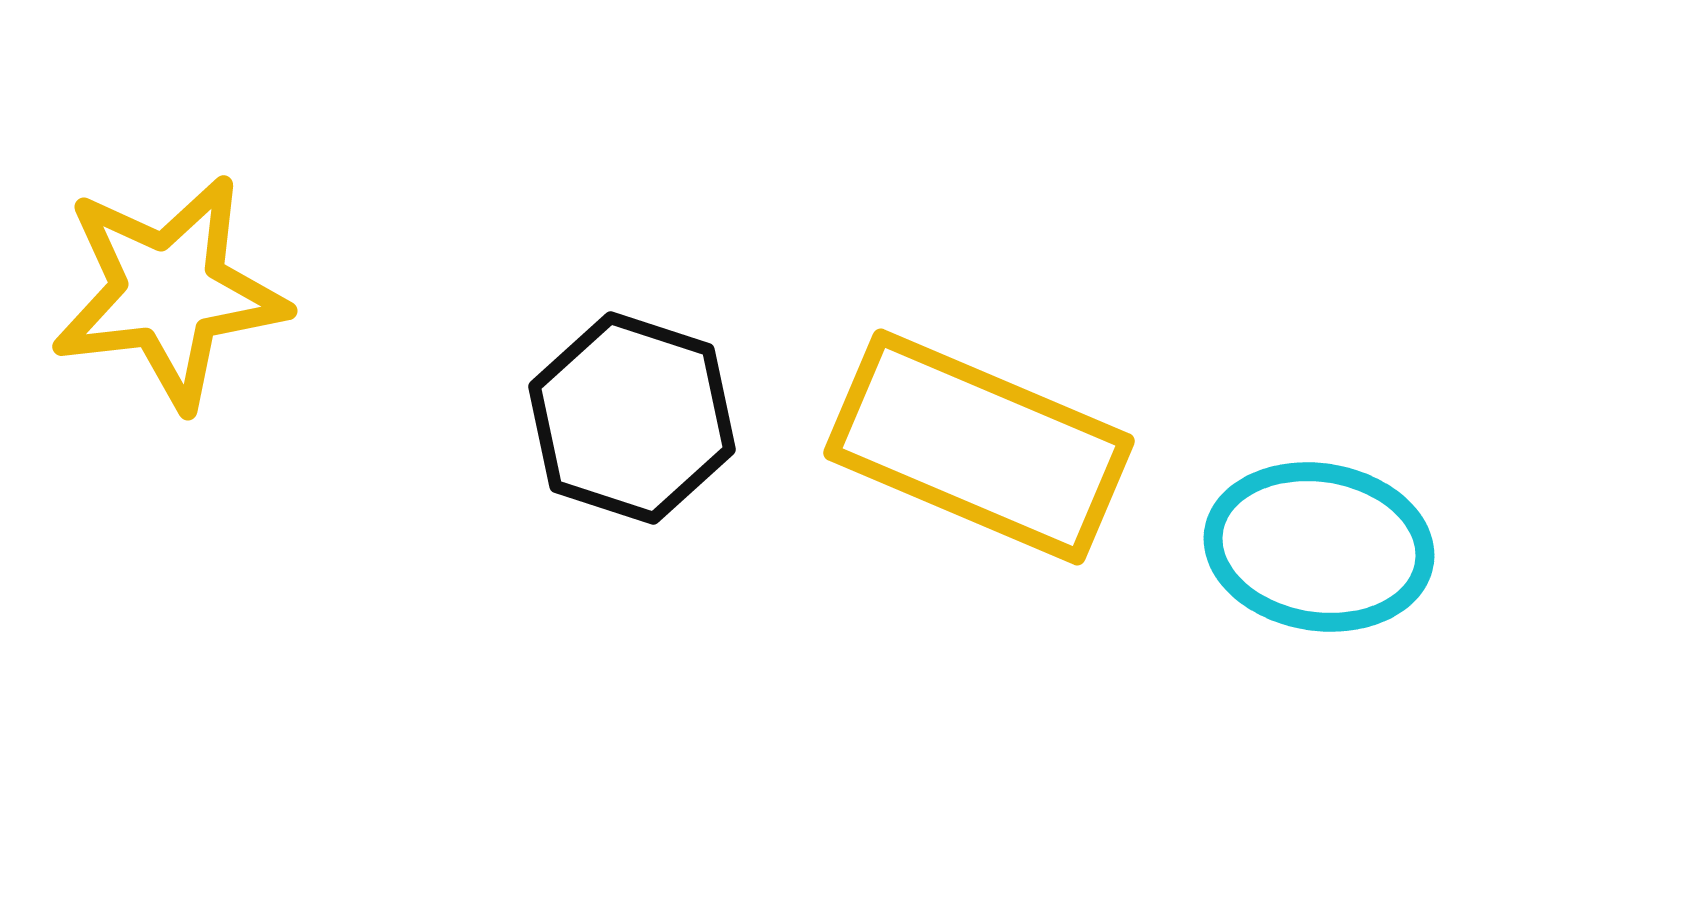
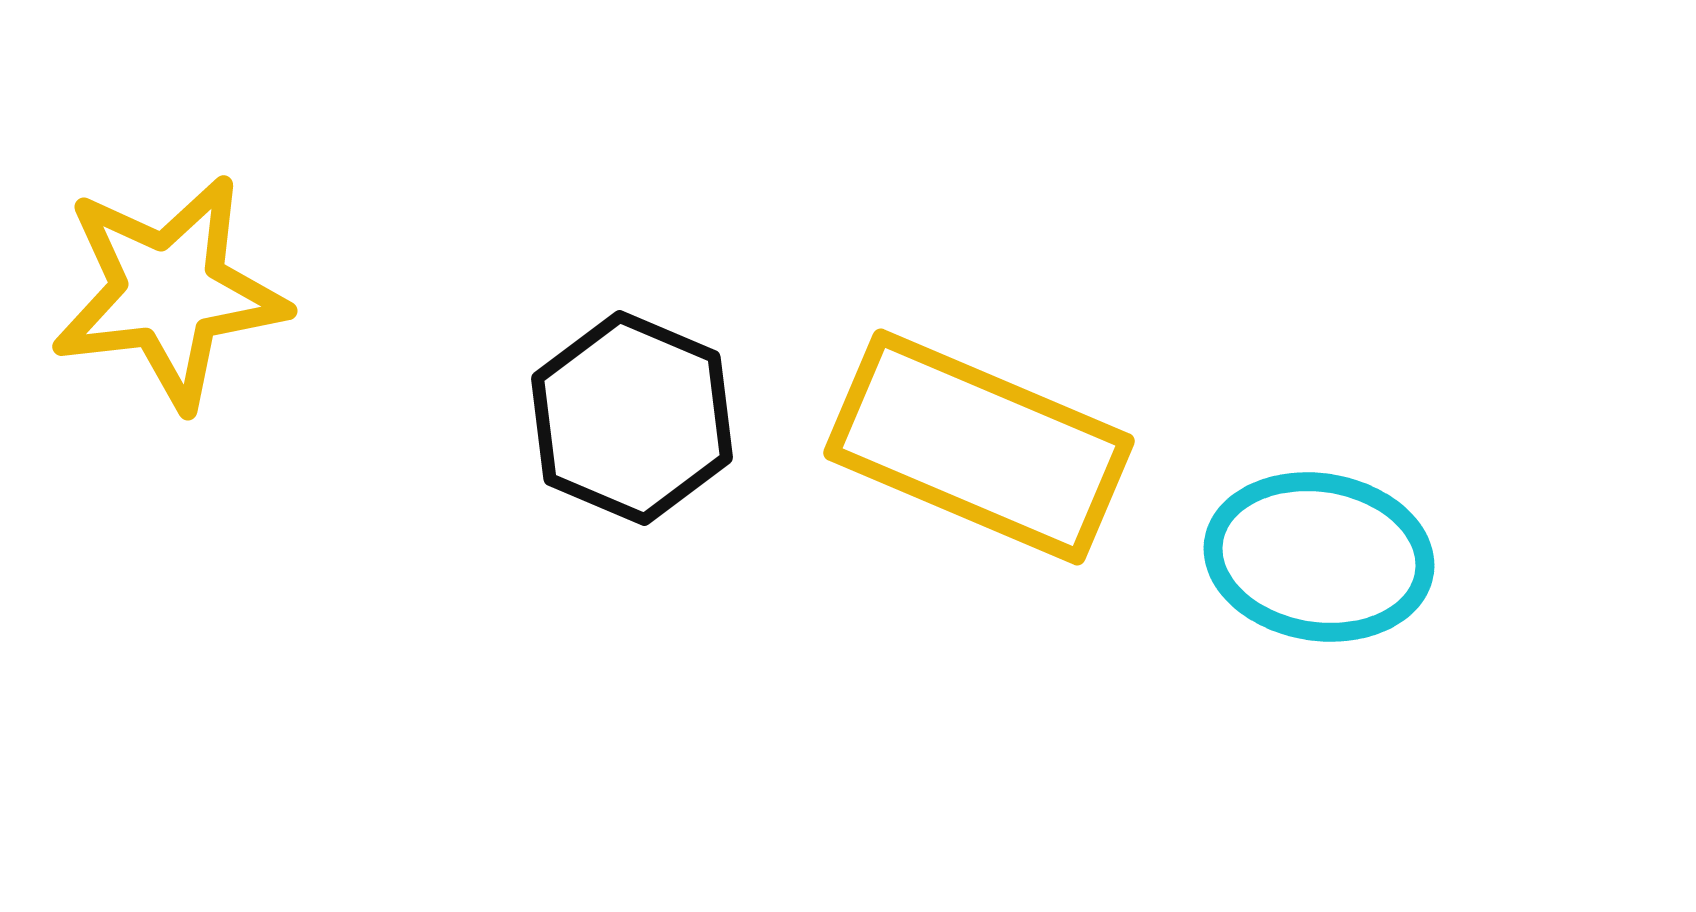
black hexagon: rotated 5 degrees clockwise
cyan ellipse: moved 10 px down
